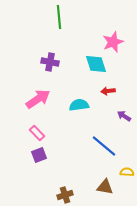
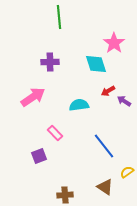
pink star: moved 1 px right, 1 px down; rotated 15 degrees counterclockwise
purple cross: rotated 12 degrees counterclockwise
red arrow: rotated 24 degrees counterclockwise
pink arrow: moved 5 px left, 2 px up
purple arrow: moved 15 px up
pink rectangle: moved 18 px right
blue line: rotated 12 degrees clockwise
purple square: moved 1 px down
yellow semicircle: rotated 40 degrees counterclockwise
brown triangle: rotated 24 degrees clockwise
brown cross: rotated 14 degrees clockwise
